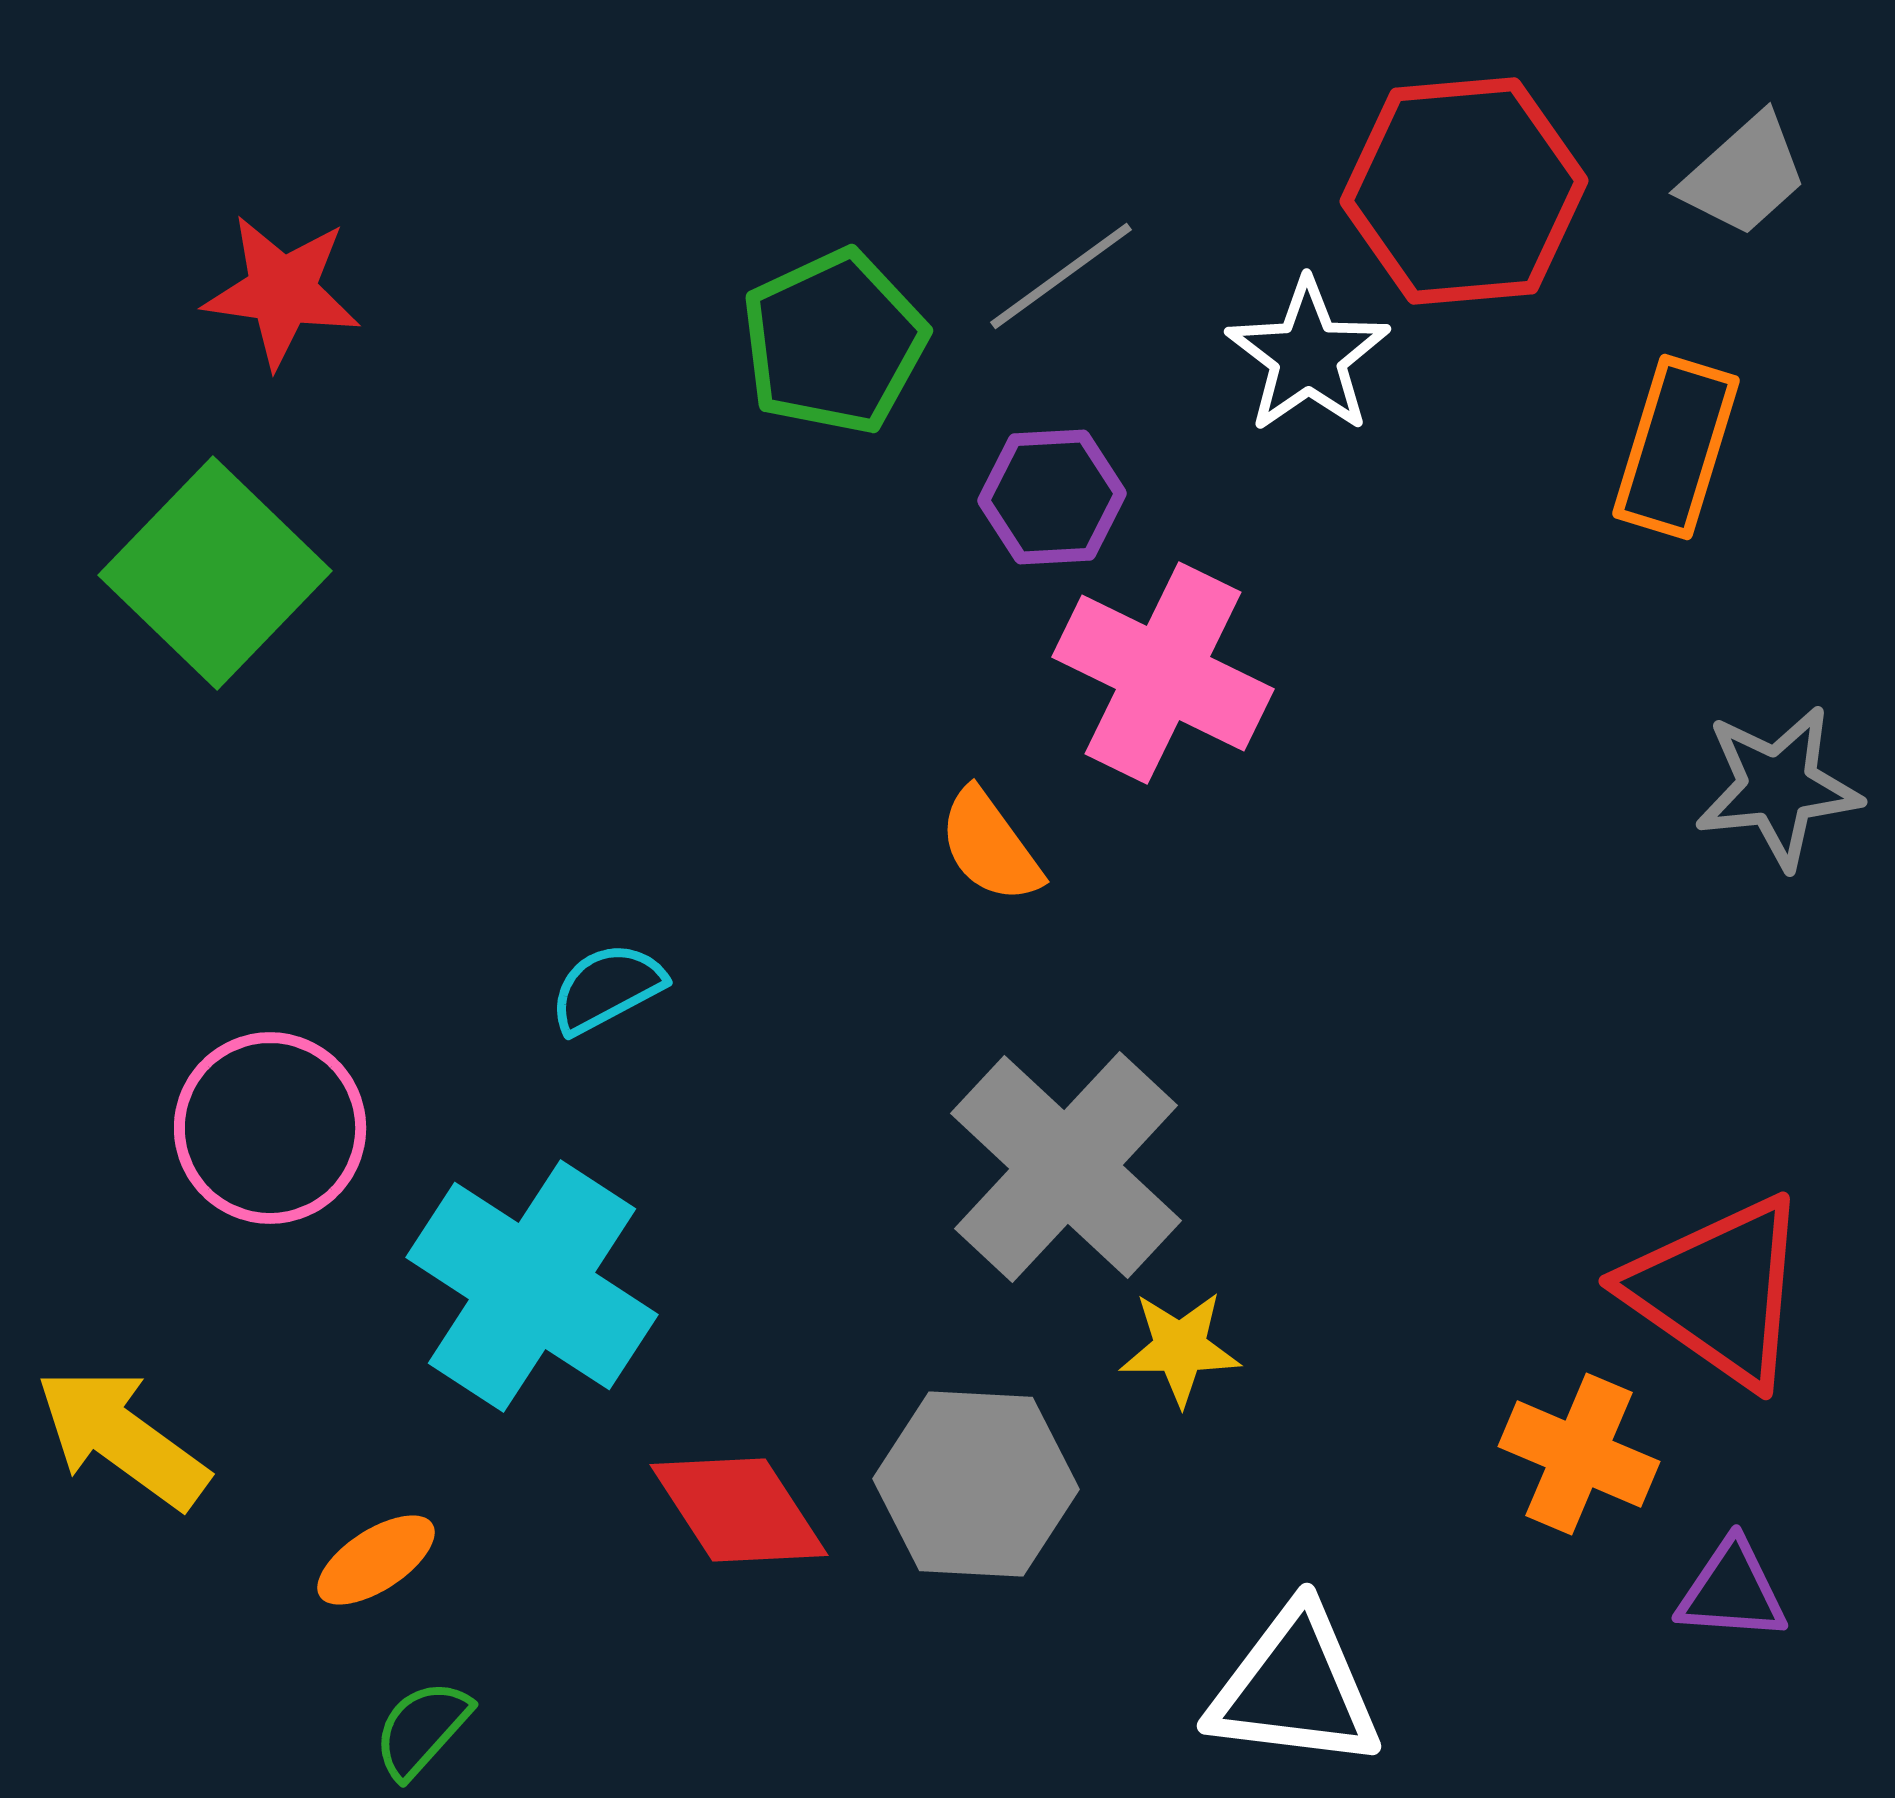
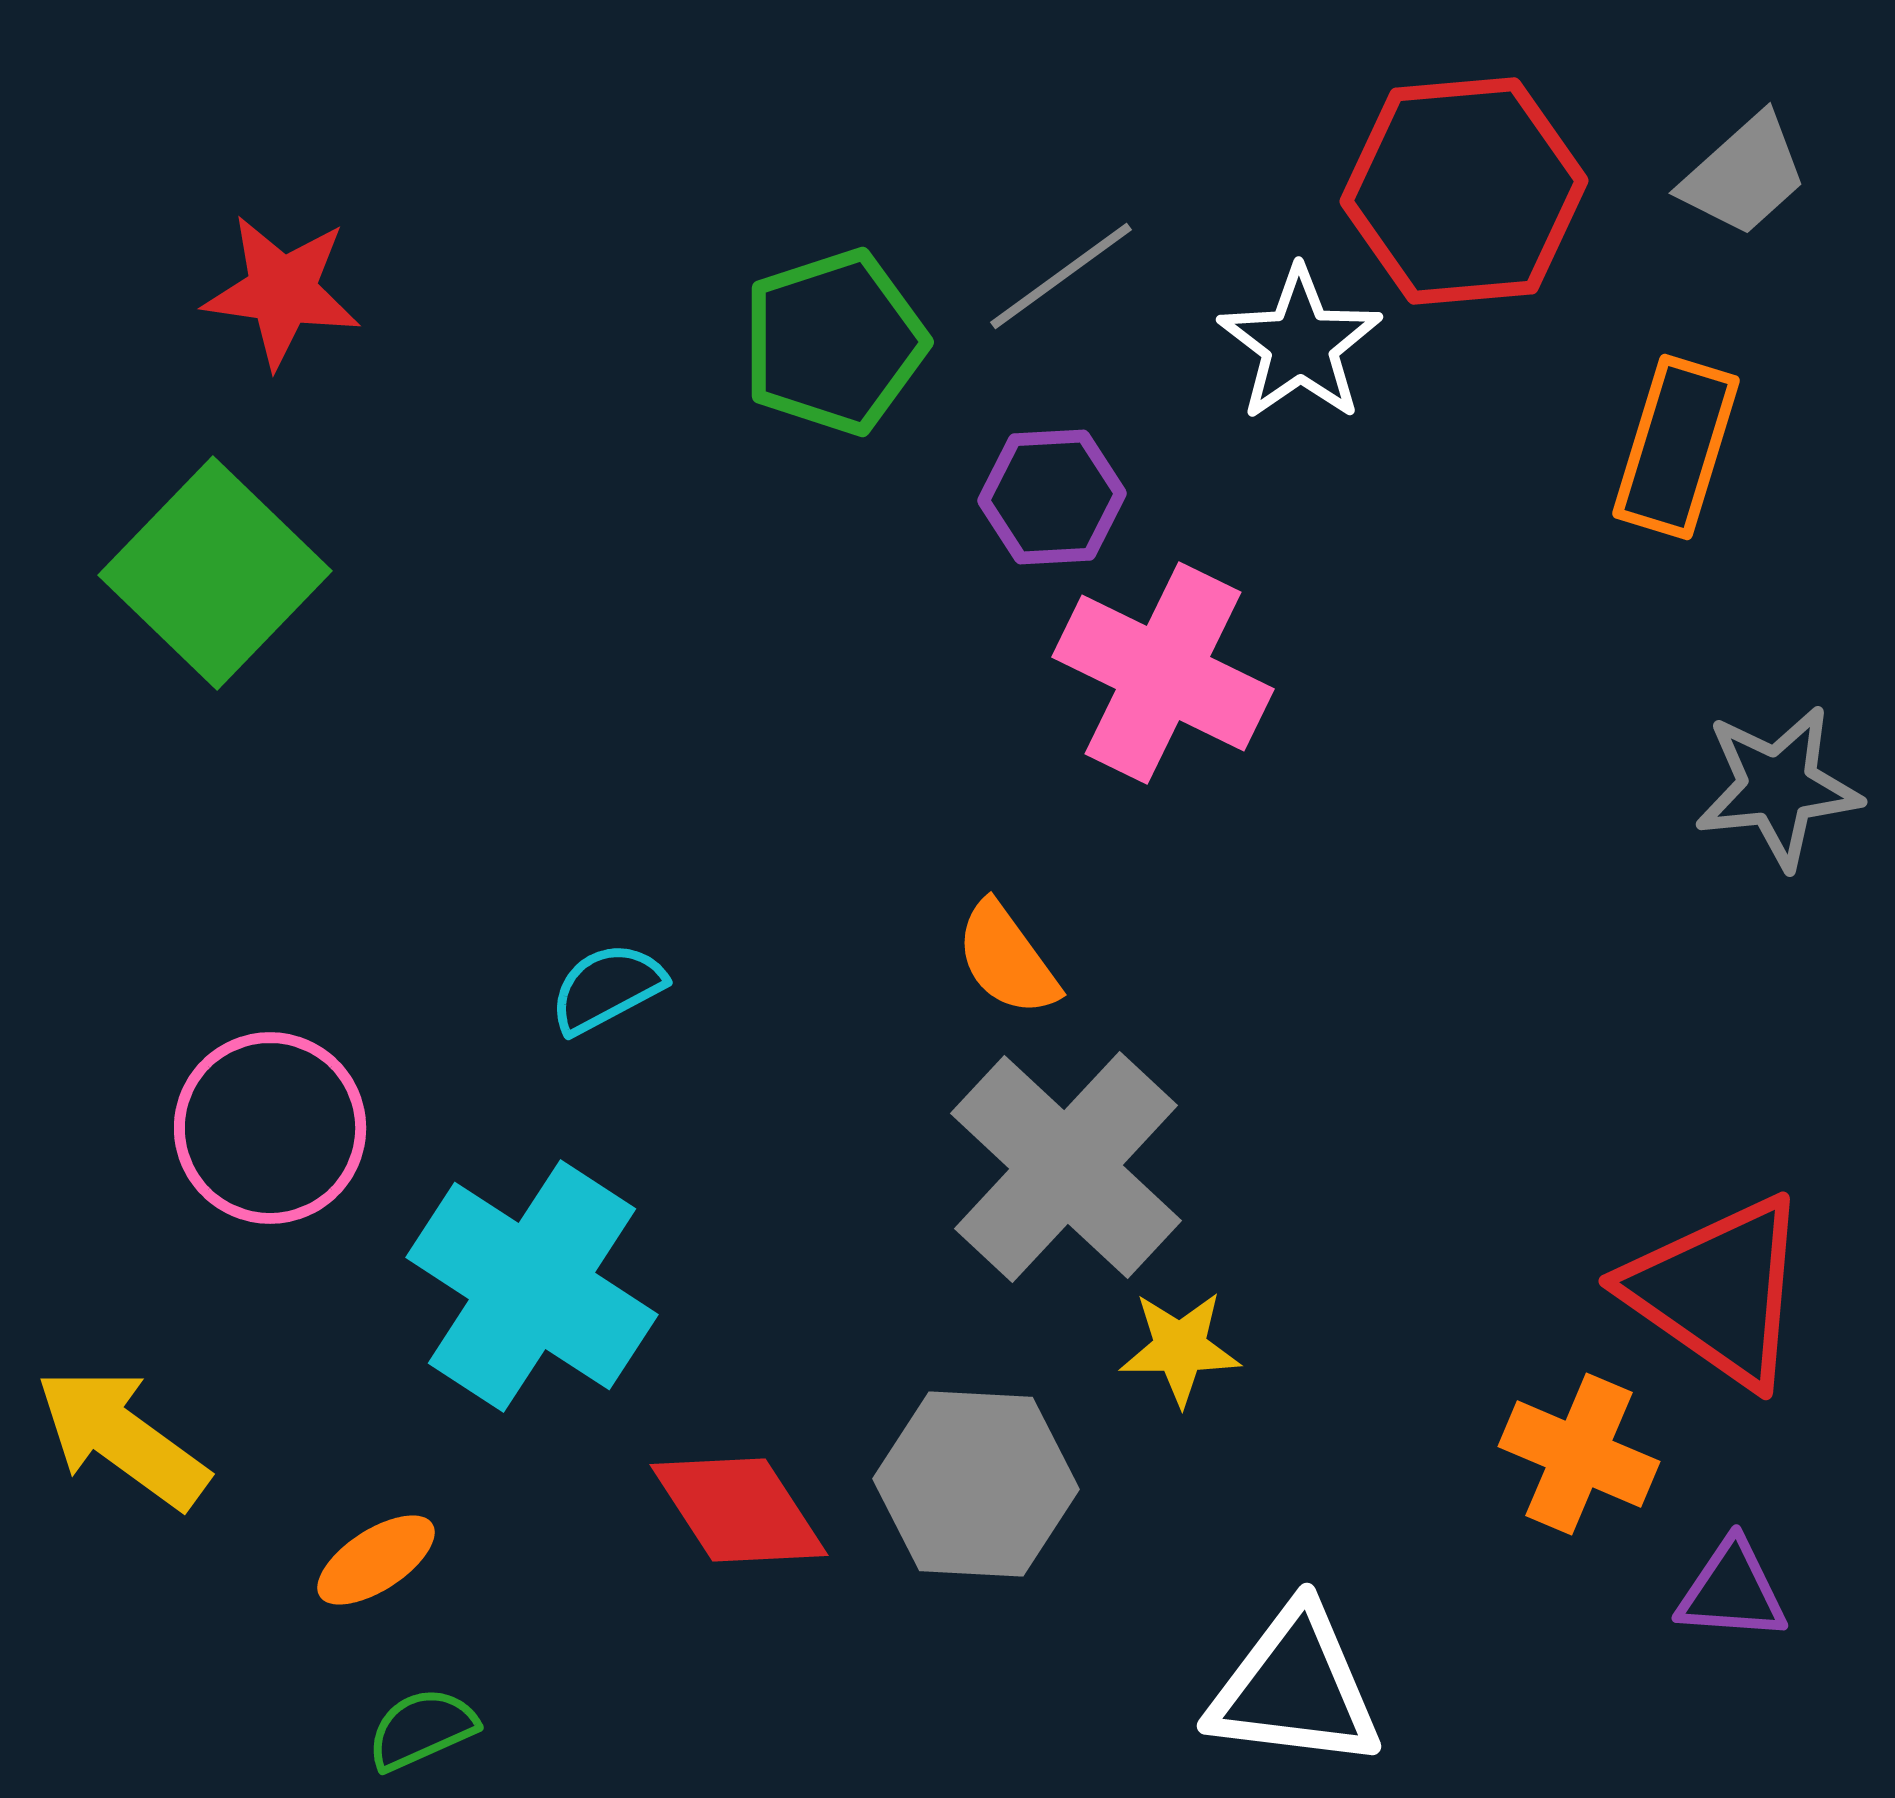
green pentagon: rotated 7 degrees clockwise
white star: moved 8 px left, 12 px up
orange semicircle: moved 17 px right, 113 px down
green semicircle: rotated 24 degrees clockwise
